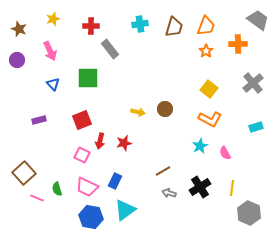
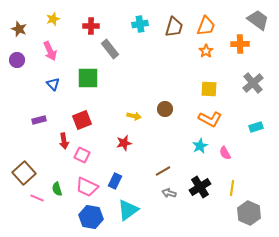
orange cross: moved 2 px right
yellow square: rotated 36 degrees counterclockwise
yellow arrow: moved 4 px left, 4 px down
red arrow: moved 36 px left; rotated 21 degrees counterclockwise
cyan triangle: moved 3 px right
